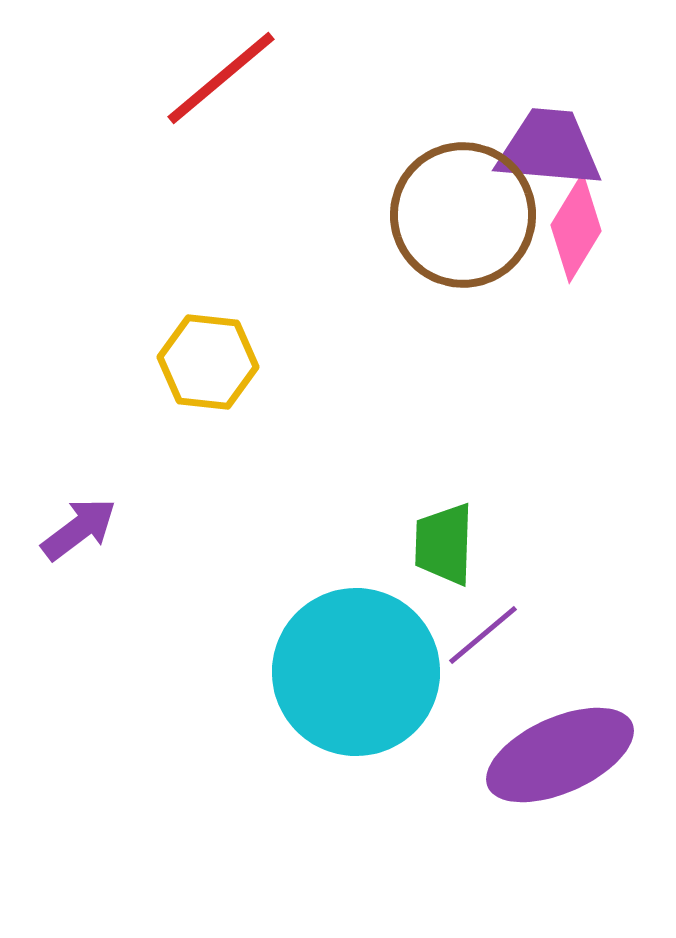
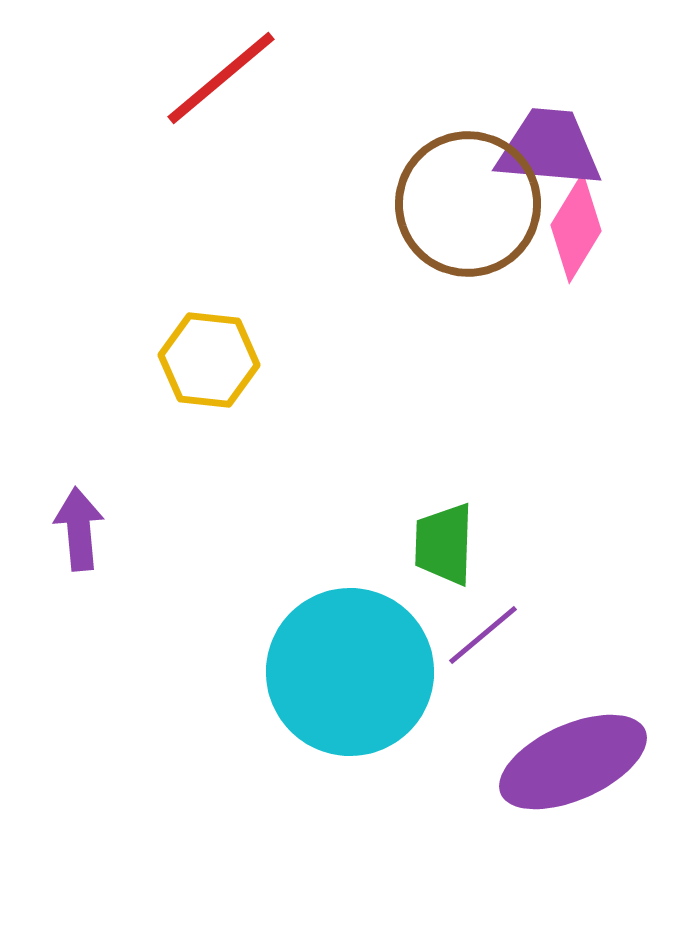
brown circle: moved 5 px right, 11 px up
yellow hexagon: moved 1 px right, 2 px up
purple arrow: rotated 58 degrees counterclockwise
cyan circle: moved 6 px left
purple ellipse: moved 13 px right, 7 px down
